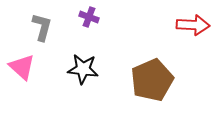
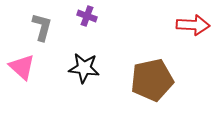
purple cross: moved 2 px left, 1 px up
black star: moved 1 px right, 1 px up
brown pentagon: rotated 12 degrees clockwise
